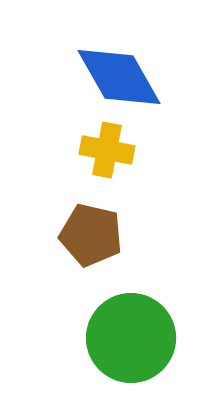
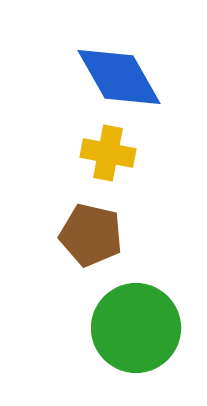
yellow cross: moved 1 px right, 3 px down
green circle: moved 5 px right, 10 px up
